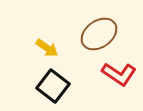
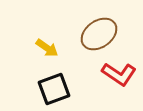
black square: moved 1 px right, 3 px down; rotated 32 degrees clockwise
